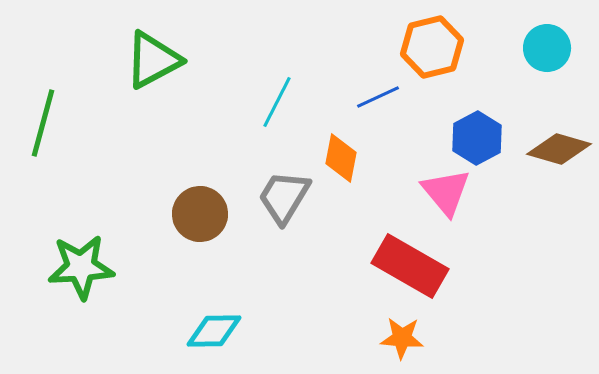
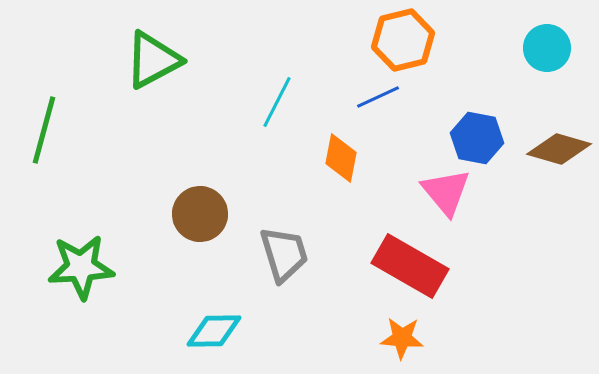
orange hexagon: moved 29 px left, 7 px up
green line: moved 1 px right, 7 px down
blue hexagon: rotated 21 degrees counterclockwise
gray trapezoid: moved 57 px down; rotated 132 degrees clockwise
